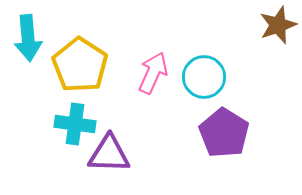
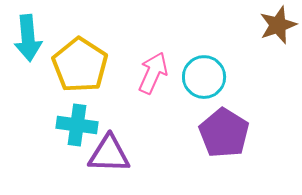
cyan cross: moved 2 px right, 1 px down
